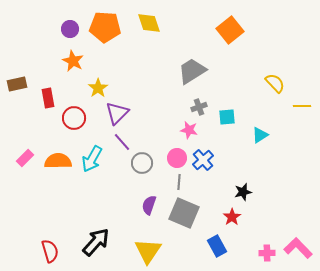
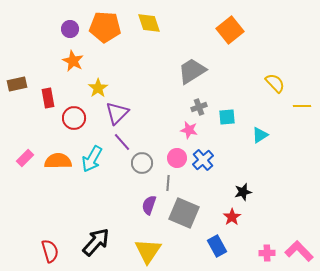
gray line: moved 11 px left, 1 px down
pink L-shape: moved 1 px right, 3 px down
